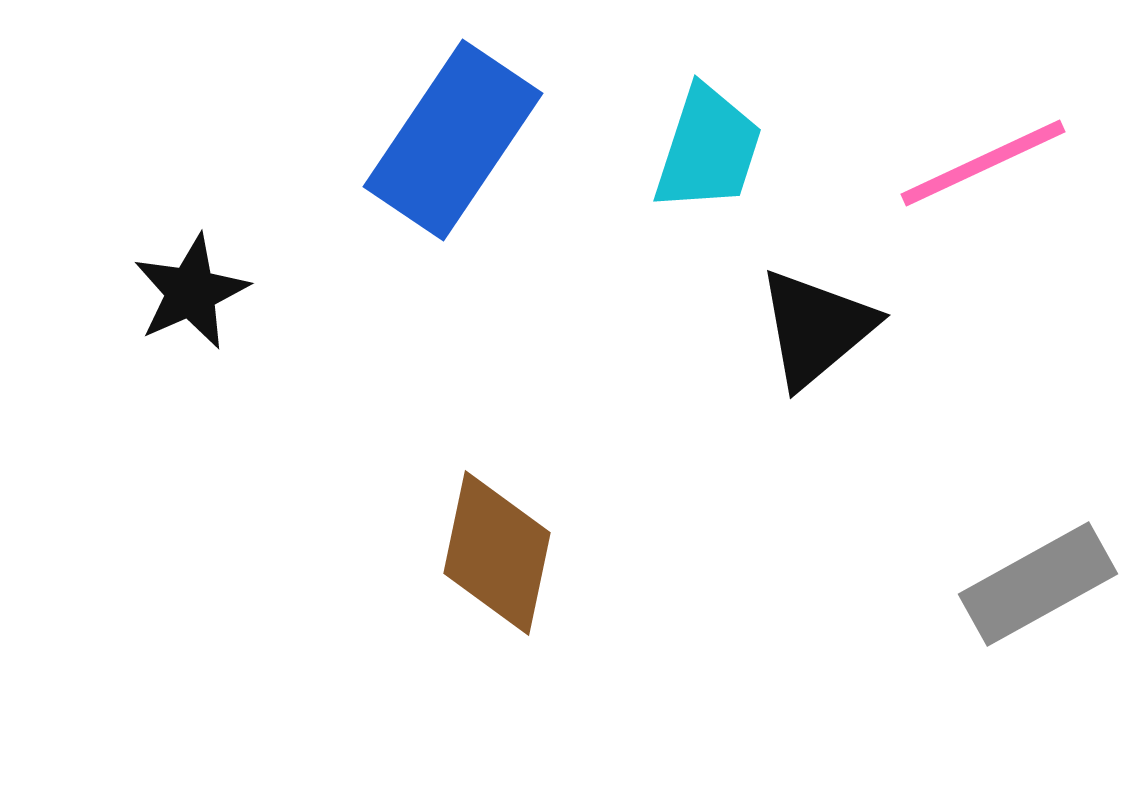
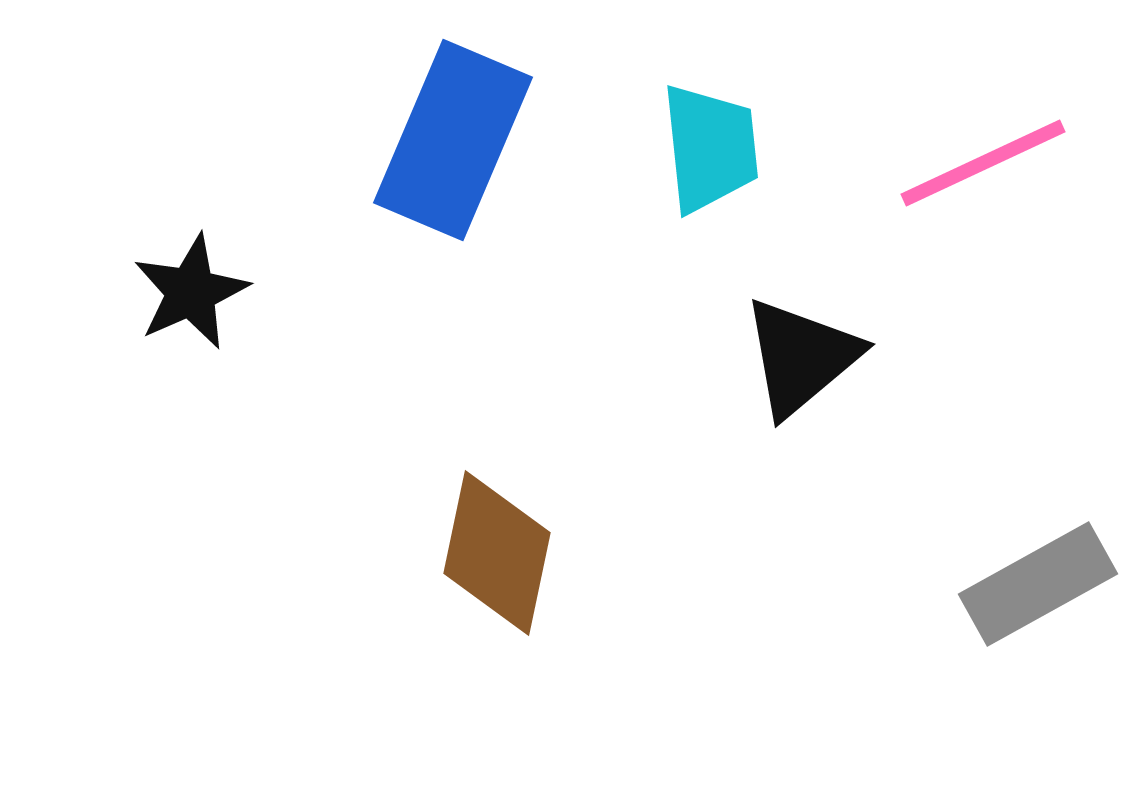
blue rectangle: rotated 11 degrees counterclockwise
cyan trapezoid: moved 2 px right, 1 px up; rotated 24 degrees counterclockwise
black triangle: moved 15 px left, 29 px down
